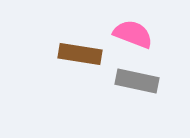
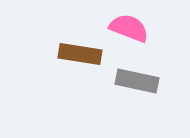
pink semicircle: moved 4 px left, 6 px up
